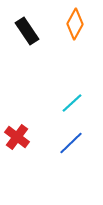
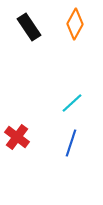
black rectangle: moved 2 px right, 4 px up
blue line: rotated 28 degrees counterclockwise
